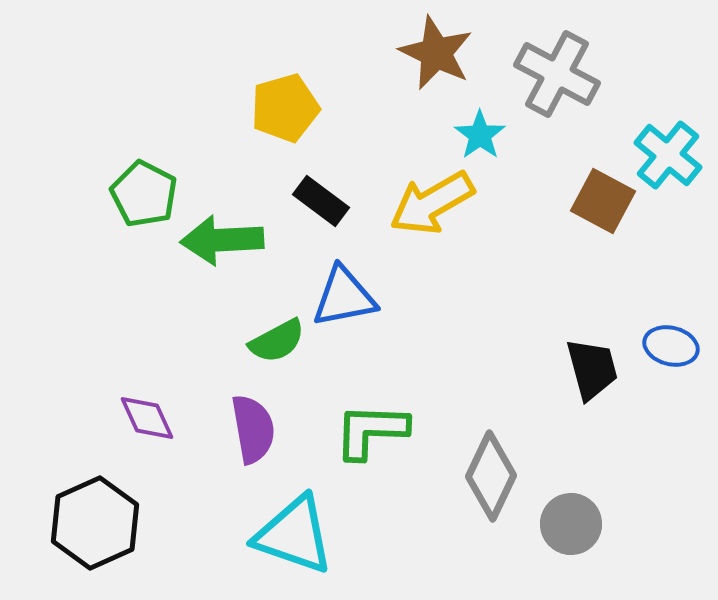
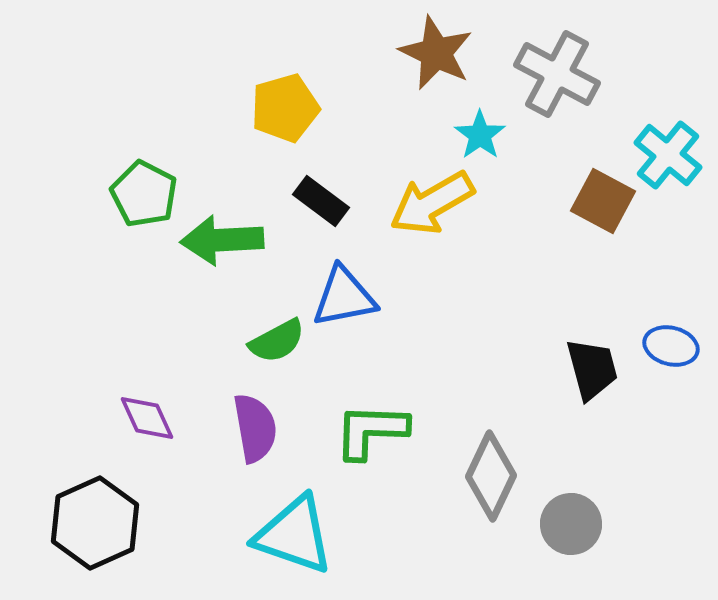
purple semicircle: moved 2 px right, 1 px up
